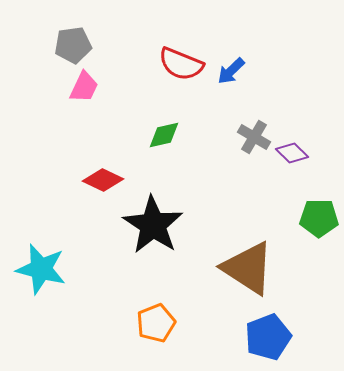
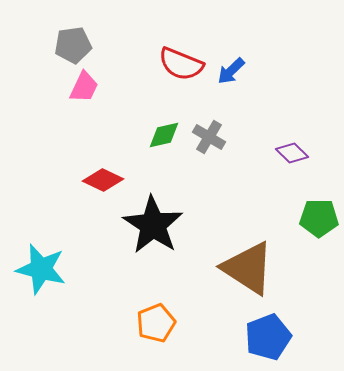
gray cross: moved 45 px left
